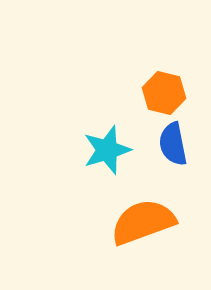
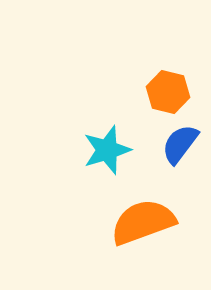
orange hexagon: moved 4 px right, 1 px up
blue semicircle: moved 7 px right; rotated 48 degrees clockwise
